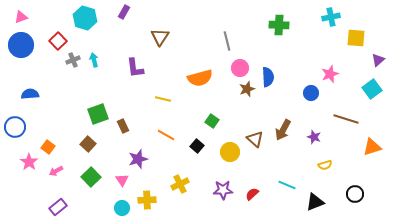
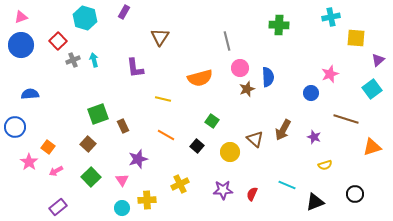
red semicircle at (252, 194): rotated 24 degrees counterclockwise
